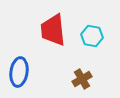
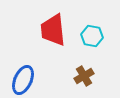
blue ellipse: moved 4 px right, 8 px down; rotated 16 degrees clockwise
brown cross: moved 2 px right, 3 px up
